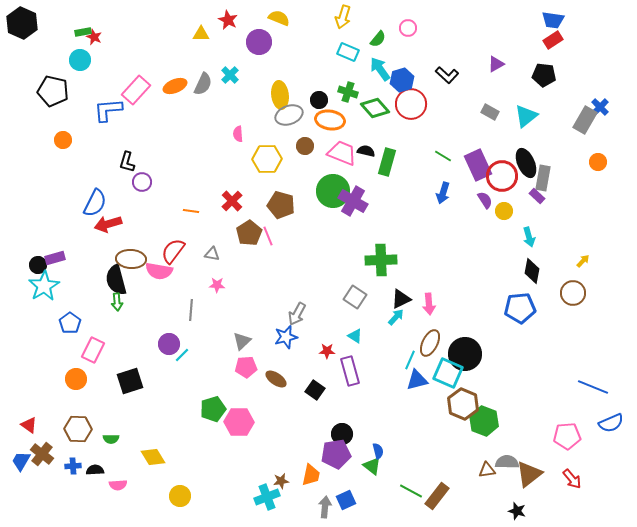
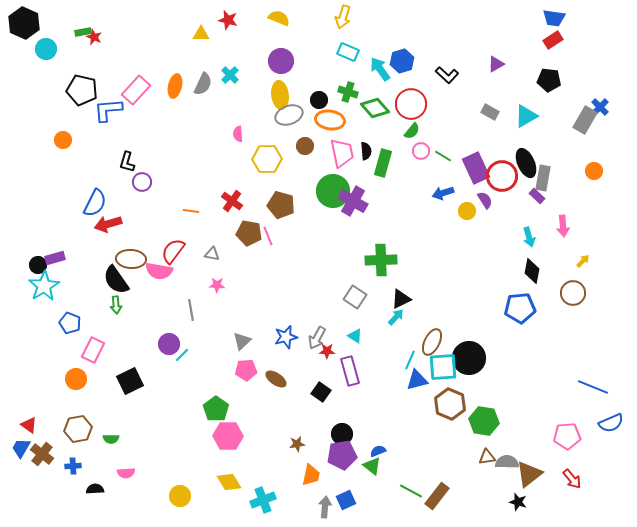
red star at (228, 20): rotated 12 degrees counterclockwise
blue trapezoid at (553, 20): moved 1 px right, 2 px up
black hexagon at (22, 23): moved 2 px right
pink circle at (408, 28): moved 13 px right, 123 px down
green semicircle at (378, 39): moved 34 px right, 92 px down
purple circle at (259, 42): moved 22 px right, 19 px down
cyan circle at (80, 60): moved 34 px left, 11 px up
black pentagon at (544, 75): moved 5 px right, 5 px down
blue hexagon at (402, 80): moved 19 px up
orange ellipse at (175, 86): rotated 55 degrees counterclockwise
black pentagon at (53, 91): moved 29 px right, 1 px up
cyan triangle at (526, 116): rotated 10 degrees clockwise
black semicircle at (366, 151): rotated 72 degrees clockwise
pink trapezoid at (342, 153): rotated 56 degrees clockwise
green rectangle at (387, 162): moved 4 px left, 1 px down
orange circle at (598, 162): moved 4 px left, 9 px down
purple rectangle at (478, 165): moved 2 px left, 3 px down
blue arrow at (443, 193): rotated 55 degrees clockwise
red cross at (232, 201): rotated 10 degrees counterclockwise
yellow circle at (504, 211): moved 37 px left
brown pentagon at (249, 233): rotated 30 degrees counterclockwise
black semicircle at (116, 280): rotated 20 degrees counterclockwise
green arrow at (117, 302): moved 1 px left, 3 px down
pink arrow at (429, 304): moved 134 px right, 78 px up
gray line at (191, 310): rotated 15 degrees counterclockwise
gray arrow at (297, 314): moved 20 px right, 24 px down
blue pentagon at (70, 323): rotated 15 degrees counterclockwise
brown ellipse at (430, 343): moved 2 px right, 1 px up
black circle at (465, 354): moved 4 px right, 4 px down
pink pentagon at (246, 367): moved 3 px down
cyan square at (448, 373): moved 5 px left, 6 px up; rotated 28 degrees counterclockwise
black square at (130, 381): rotated 8 degrees counterclockwise
black square at (315, 390): moved 6 px right, 2 px down
brown hexagon at (463, 404): moved 13 px left
green pentagon at (213, 409): moved 3 px right; rotated 20 degrees counterclockwise
green hexagon at (484, 421): rotated 12 degrees counterclockwise
pink hexagon at (239, 422): moved 11 px left, 14 px down
brown hexagon at (78, 429): rotated 12 degrees counterclockwise
blue semicircle at (378, 451): rotated 98 degrees counterclockwise
purple pentagon at (336, 454): moved 6 px right, 1 px down
yellow diamond at (153, 457): moved 76 px right, 25 px down
blue trapezoid at (21, 461): moved 13 px up
black semicircle at (95, 470): moved 19 px down
brown triangle at (487, 470): moved 13 px up
brown star at (281, 481): moved 16 px right, 37 px up
pink semicircle at (118, 485): moved 8 px right, 12 px up
cyan cross at (267, 497): moved 4 px left, 3 px down
black star at (517, 511): moved 1 px right, 9 px up
